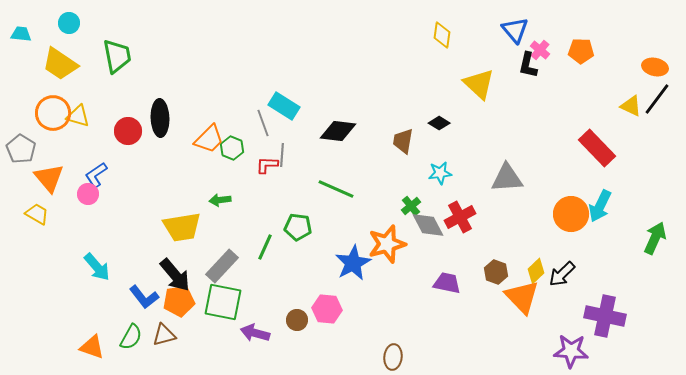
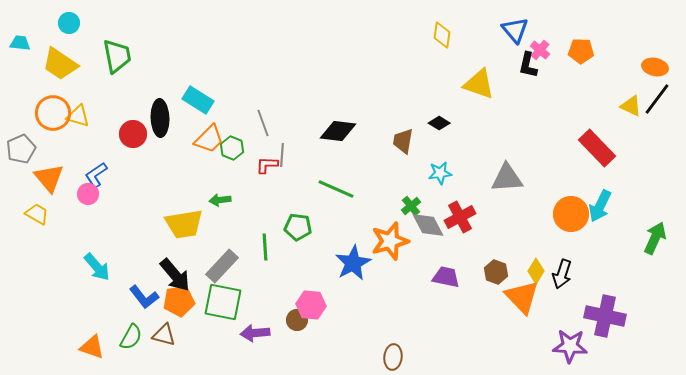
cyan trapezoid at (21, 34): moved 1 px left, 9 px down
yellow triangle at (479, 84): rotated 24 degrees counterclockwise
cyan rectangle at (284, 106): moved 86 px left, 6 px up
red circle at (128, 131): moved 5 px right, 3 px down
gray pentagon at (21, 149): rotated 16 degrees clockwise
yellow trapezoid at (182, 227): moved 2 px right, 3 px up
orange star at (387, 244): moved 3 px right, 3 px up
green line at (265, 247): rotated 28 degrees counterclockwise
yellow diamond at (536, 271): rotated 15 degrees counterclockwise
black arrow at (562, 274): rotated 28 degrees counterclockwise
purple trapezoid at (447, 283): moved 1 px left, 6 px up
pink hexagon at (327, 309): moved 16 px left, 4 px up
purple arrow at (255, 333): rotated 20 degrees counterclockwise
brown triangle at (164, 335): rotated 30 degrees clockwise
purple star at (571, 351): moved 1 px left, 5 px up
